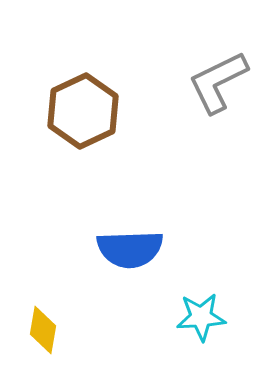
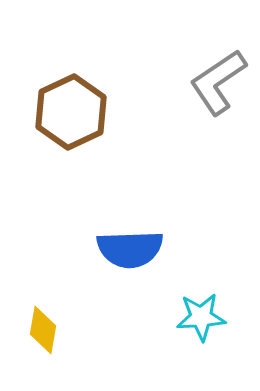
gray L-shape: rotated 8 degrees counterclockwise
brown hexagon: moved 12 px left, 1 px down
